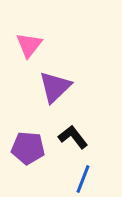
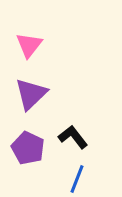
purple triangle: moved 24 px left, 7 px down
purple pentagon: rotated 20 degrees clockwise
blue line: moved 6 px left
